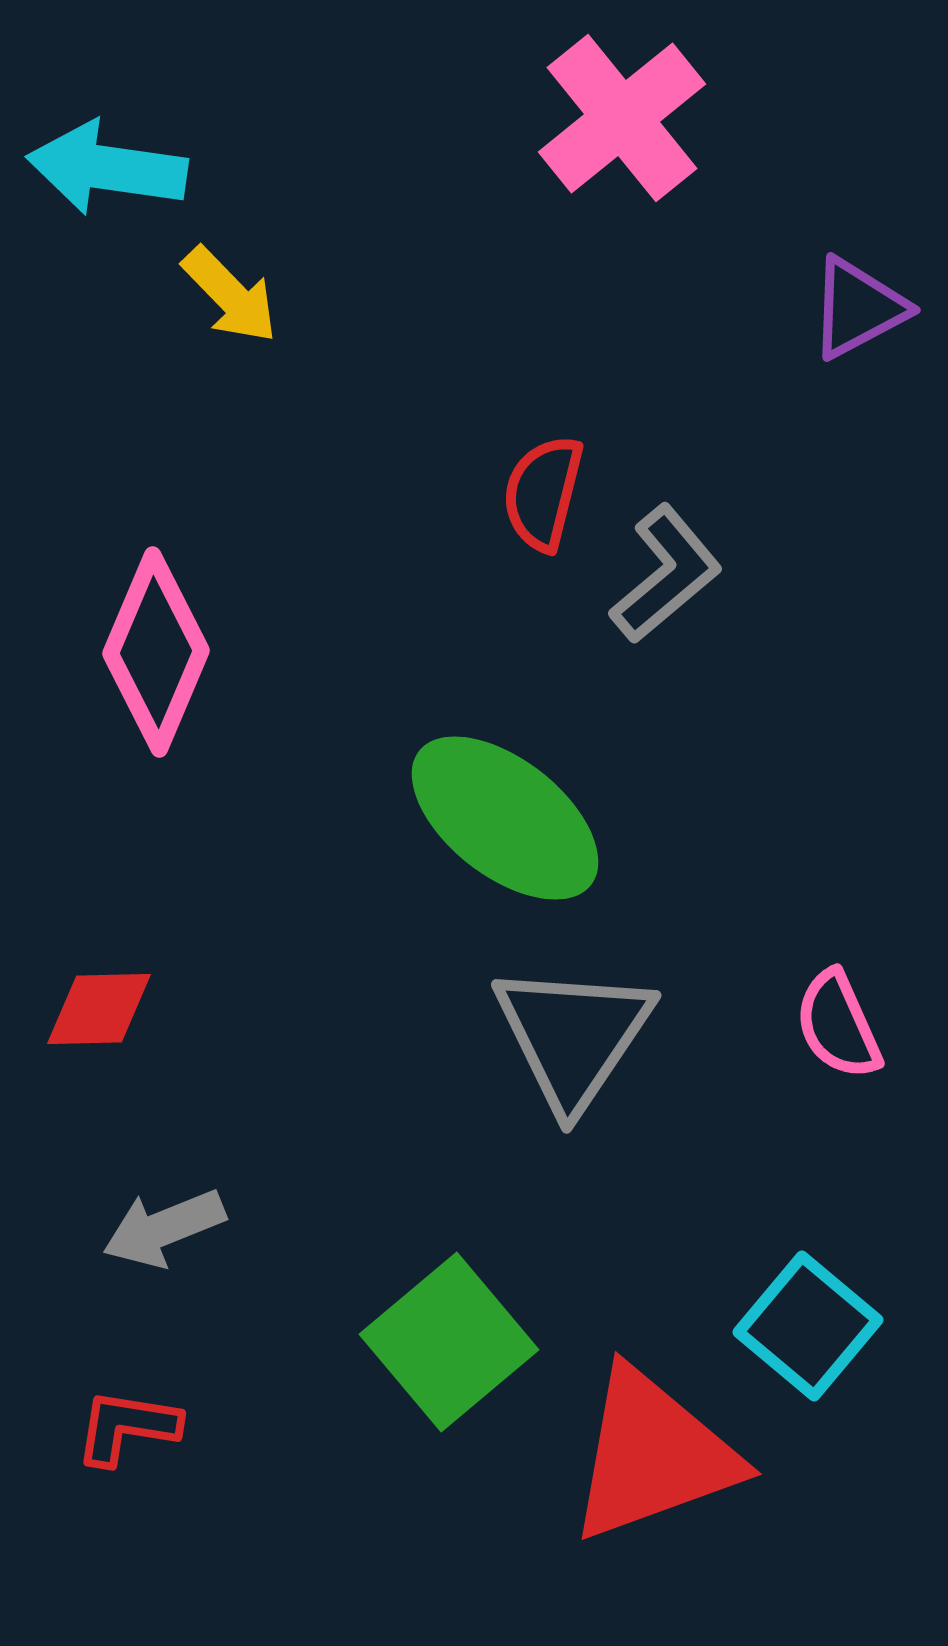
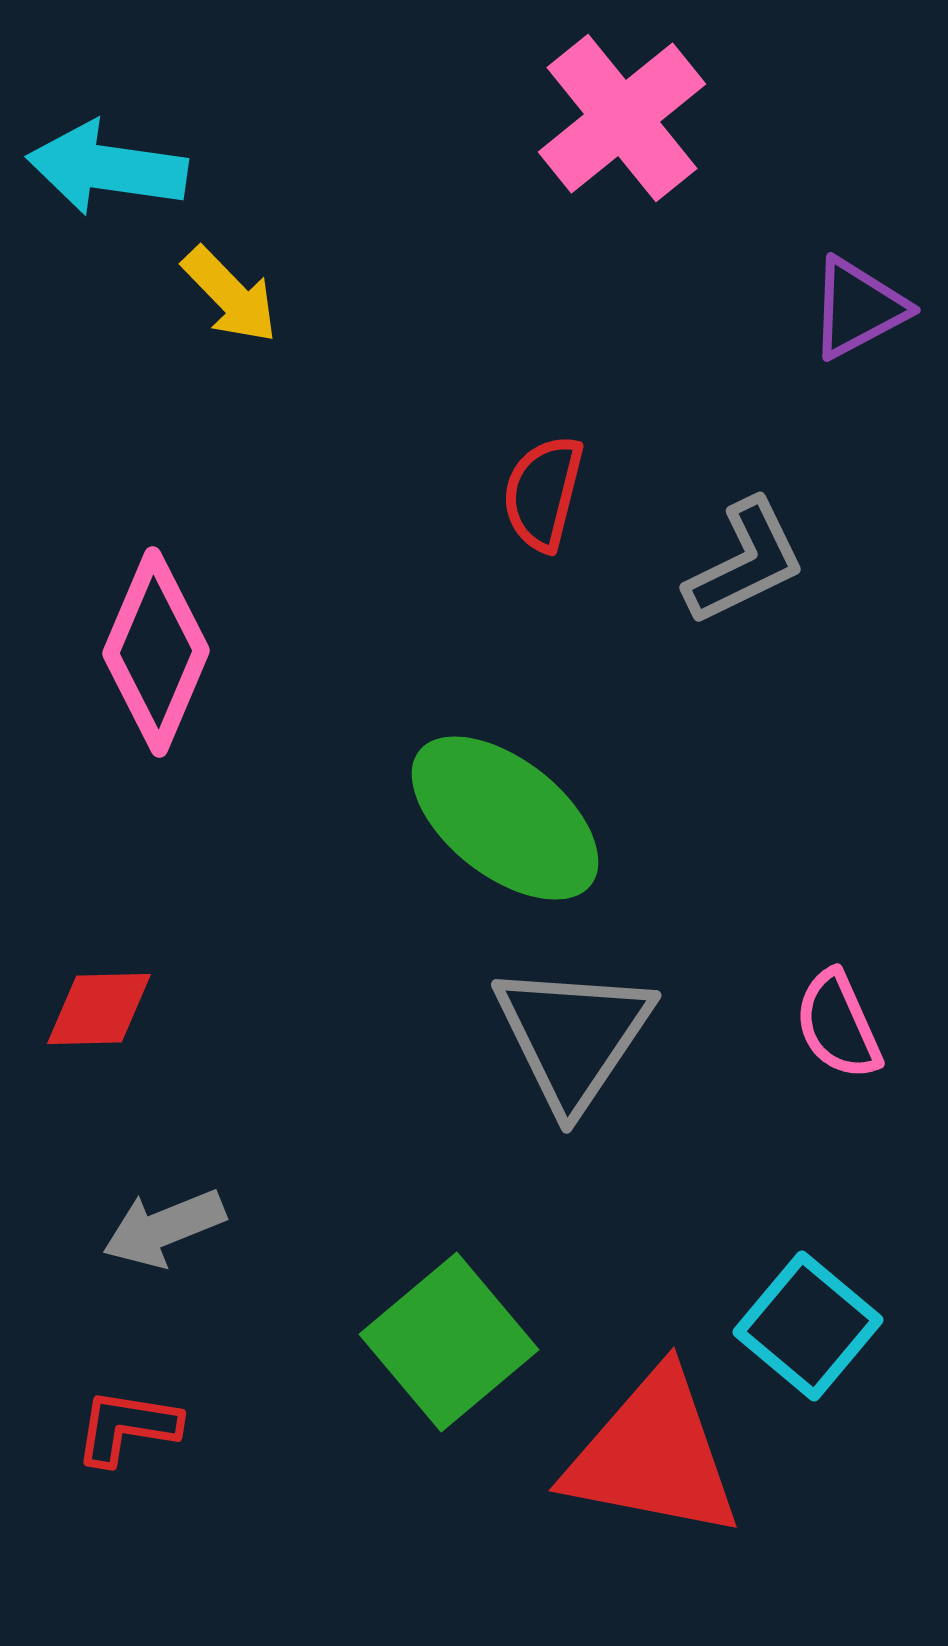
gray L-shape: moved 79 px right, 12 px up; rotated 14 degrees clockwise
red triangle: rotated 31 degrees clockwise
